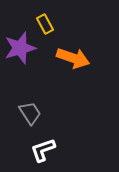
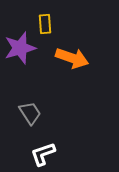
yellow rectangle: rotated 24 degrees clockwise
orange arrow: moved 1 px left
white L-shape: moved 4 px down
